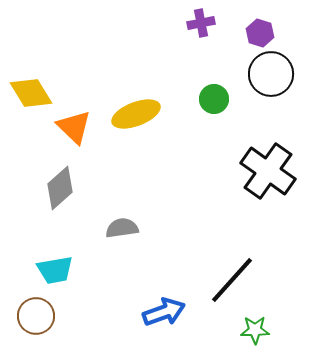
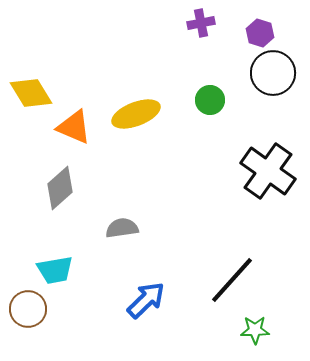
black circle: moved 2 px right, 1 px up
green circle: moved 4 px left, 1 px down
orange triangle: rotated 21 degrees counterclockwise
blue arrow: moved 18 px left, 12 px up; rotated 24 degrees counterclockwise
brown circle: moved 8 px left, 7 px up
